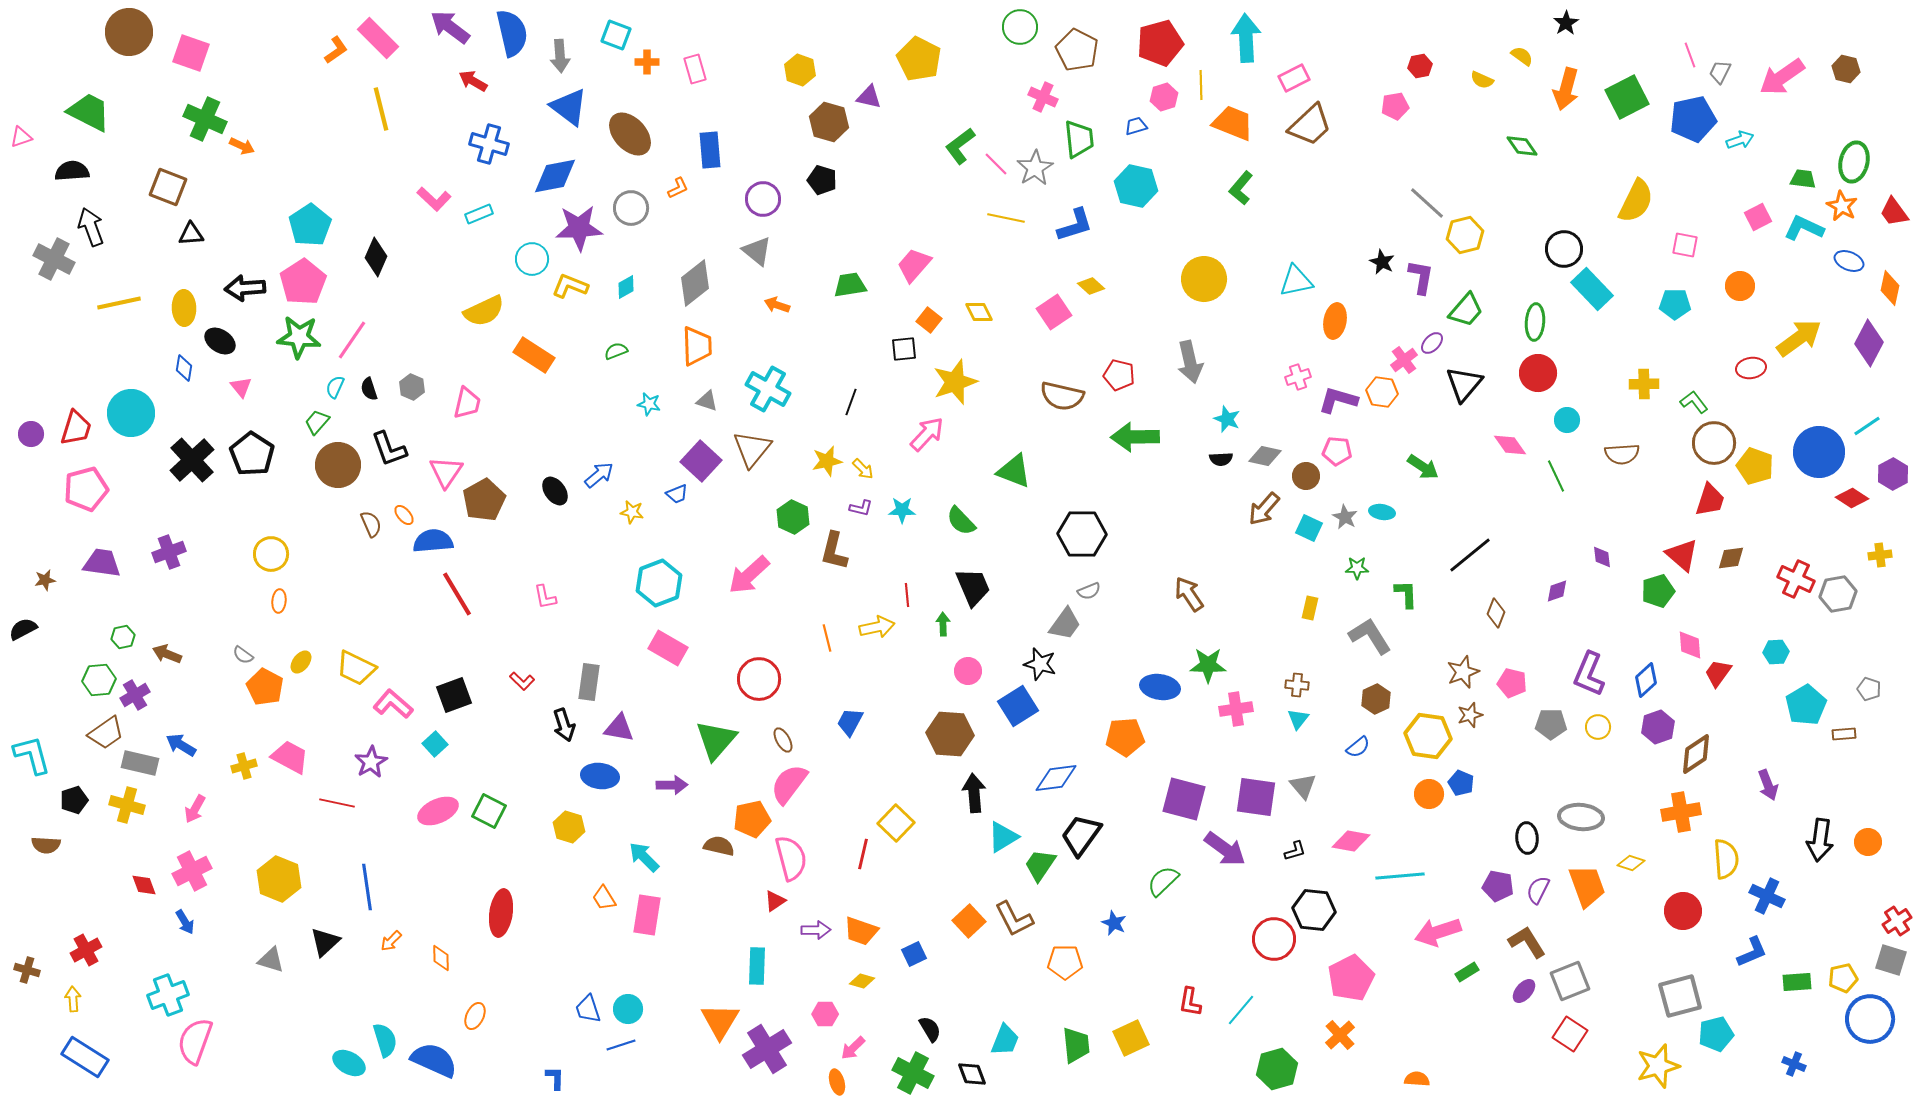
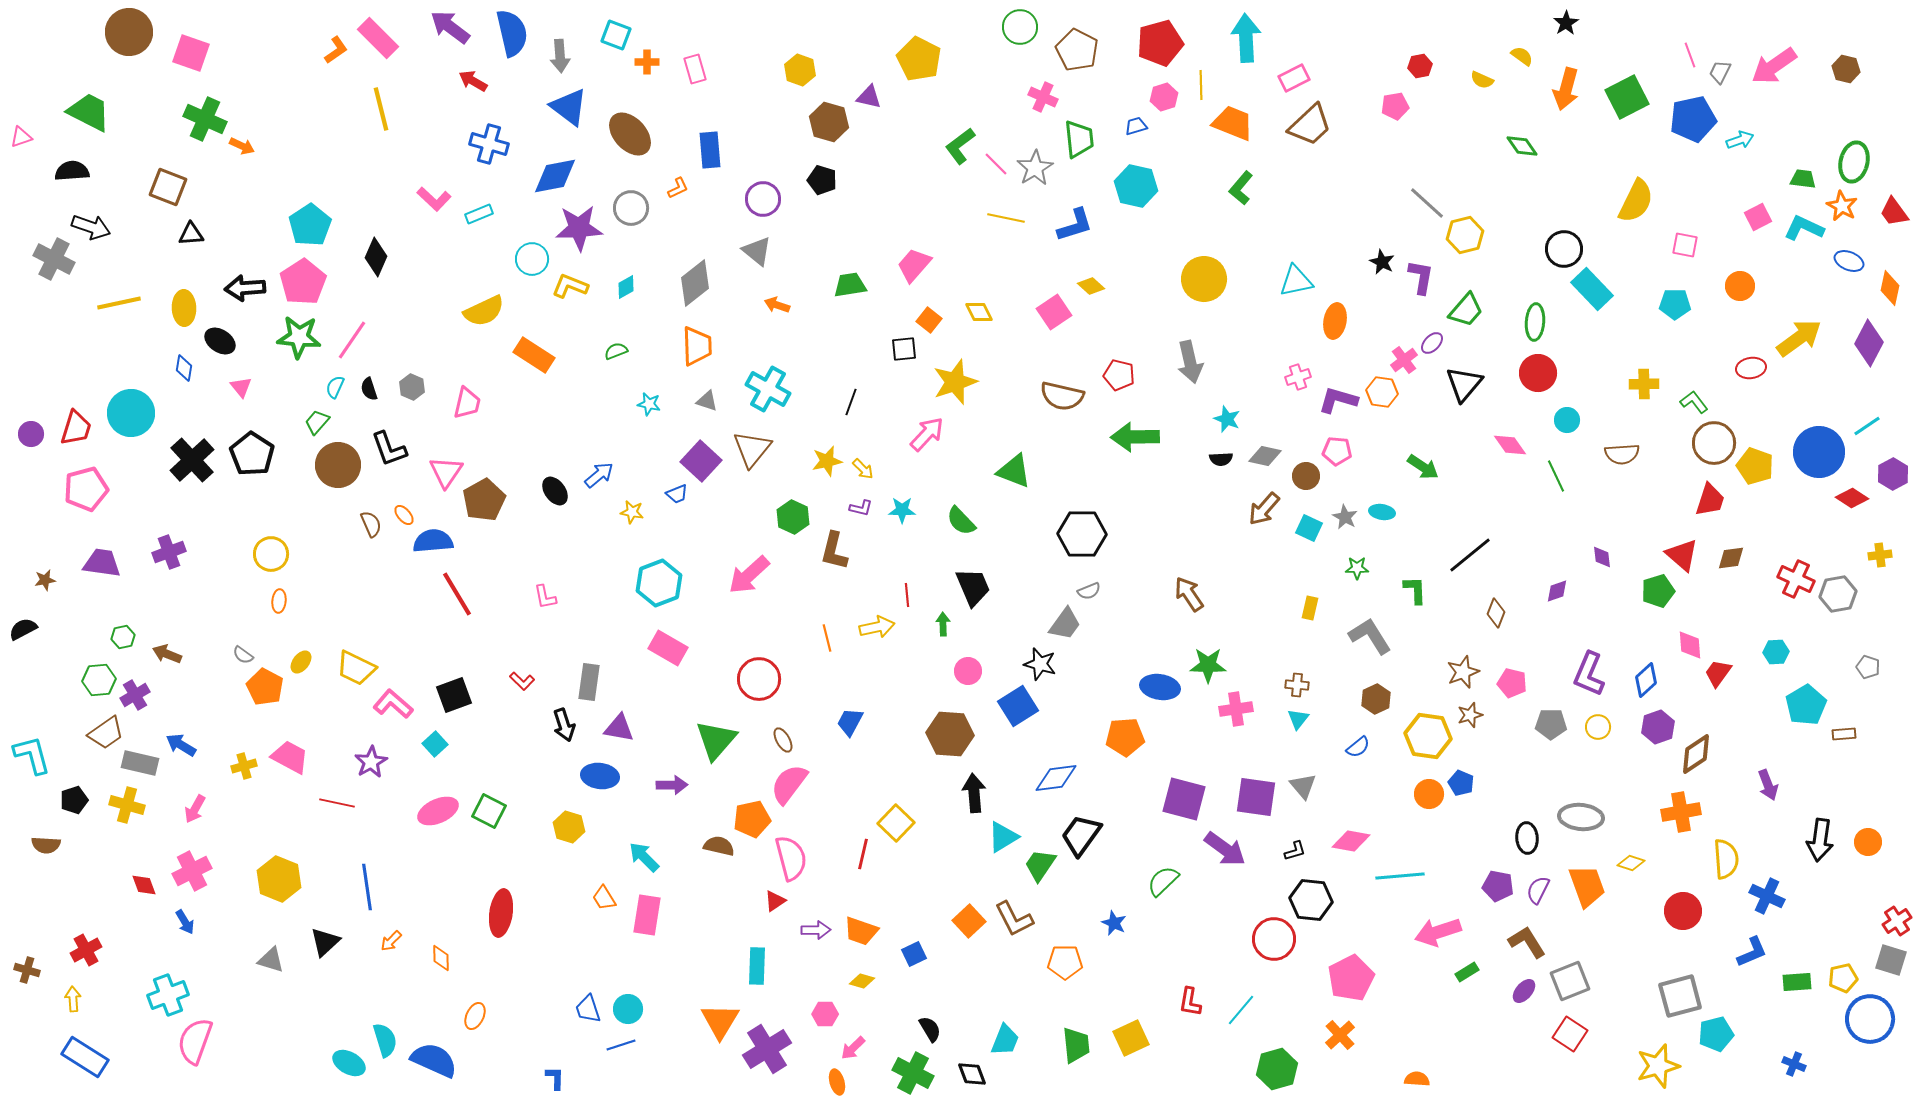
pink arrow at (1782, 77): moved 8 px left, 11 px up
black arrow at (91, 227): rotated 129 degrees clockwise
green L-shape at (1406, 594): moved 9 px right, 4 px up
gray pentagon at (1869, 689): moved 1 px left, 22 px up
black hexagon at (1314, 910): moved 3 px left, 10 px up
